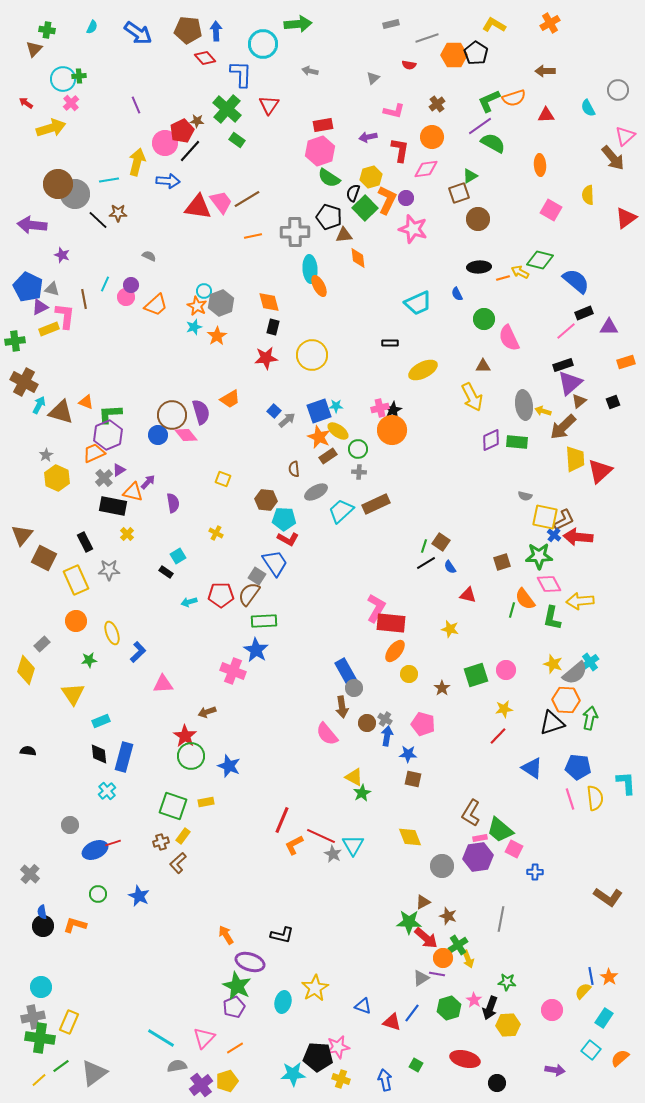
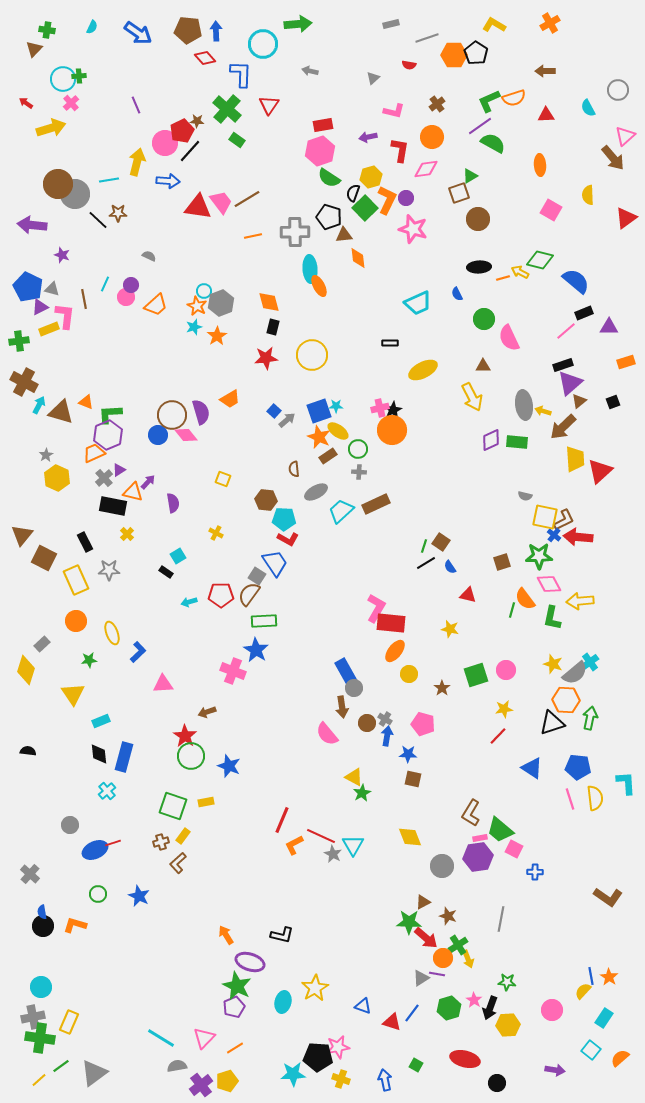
green cross at (15, 341): moved 4 px right
